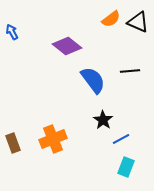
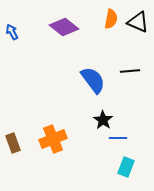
orange semicircle: rotated 42 degrees counterclockwise
purple diamond: moved 3 px left, 19 px up
blue line: moved 3 px left, 1 px up; rotated 30 degrees clockwise
